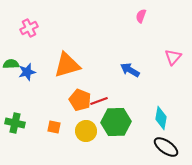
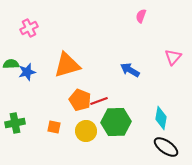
green cross: rotated 24 degrees counterclockwise
